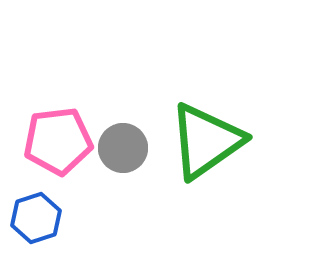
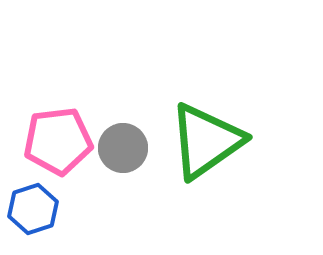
blue hexagon: moved 3 px left, 9 px up
